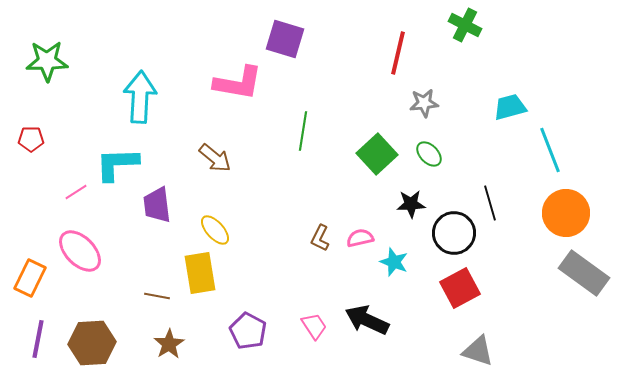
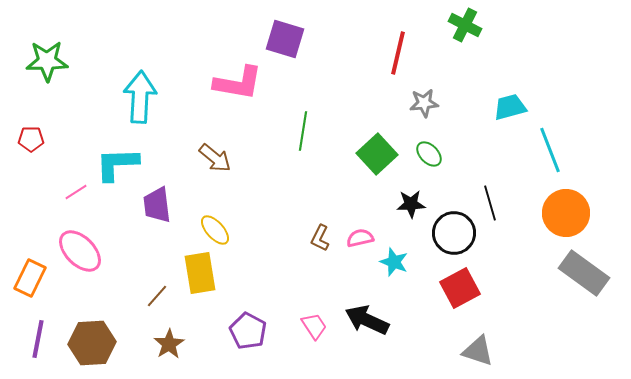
brown line: rotated 60 degrees counterclockwise
